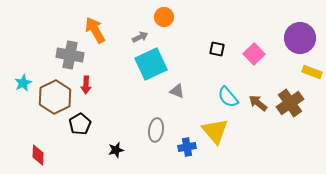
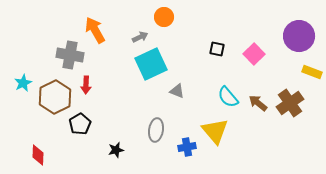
purple circle: moved 1 px left, 2 px up
